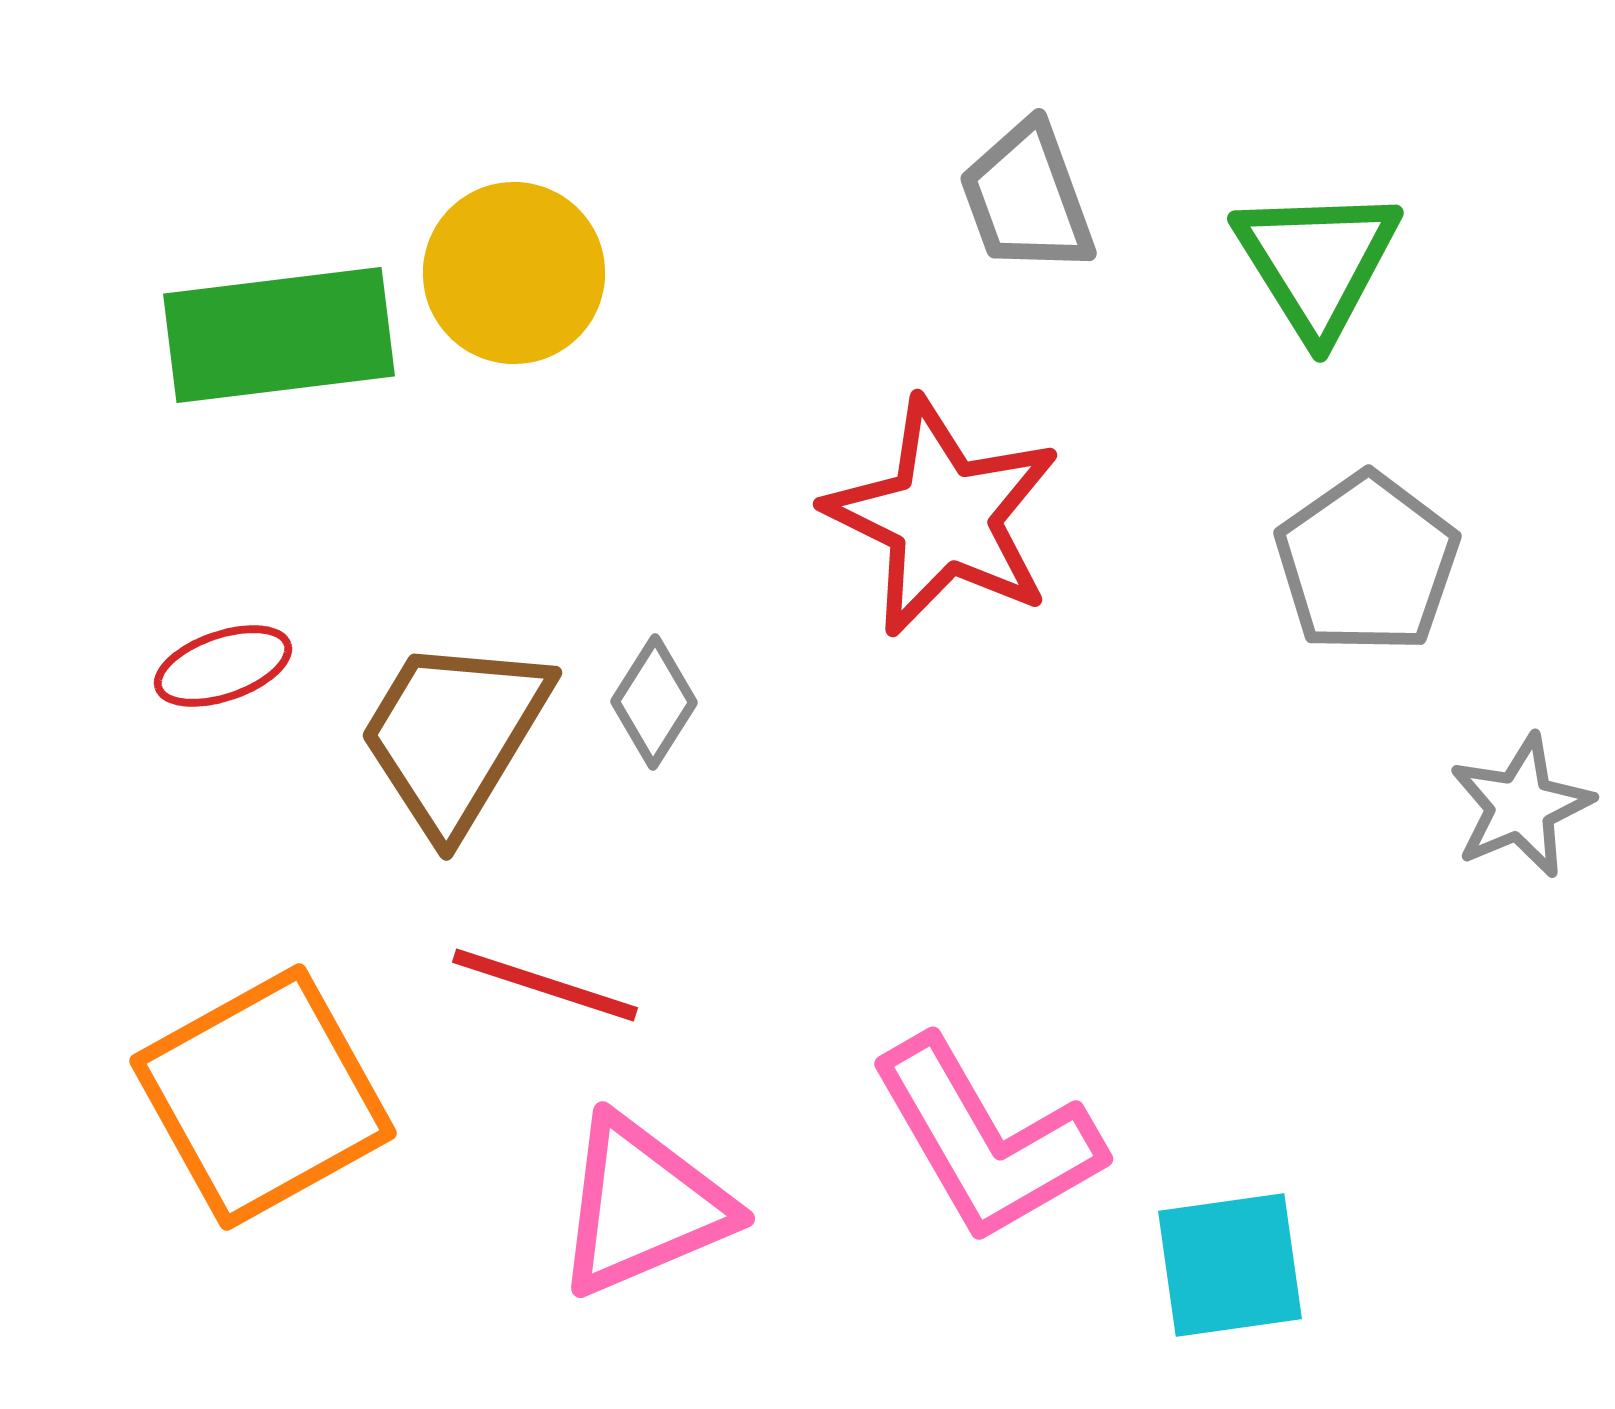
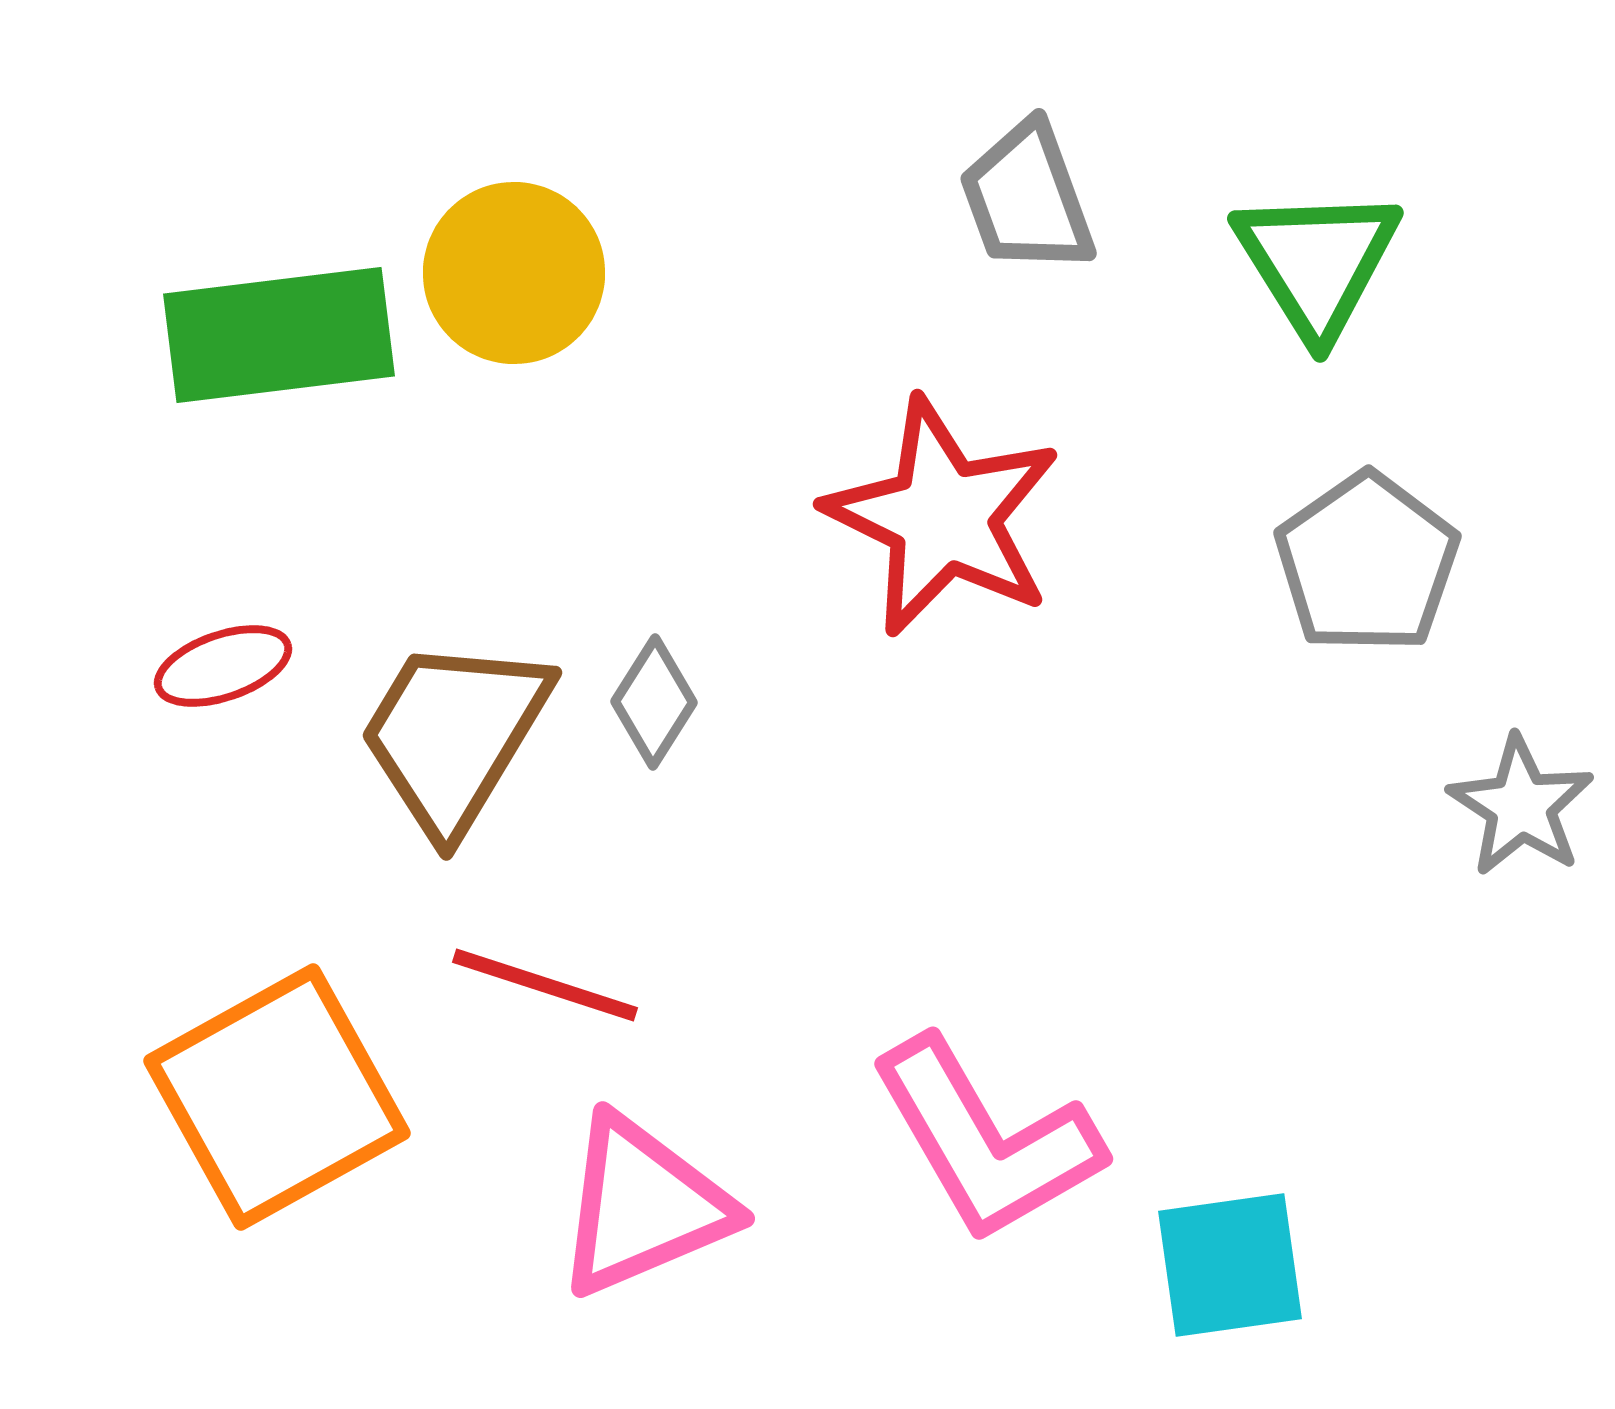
gray star: rotated 16 degrees counterclockwise
orange square: moved 14 px right
